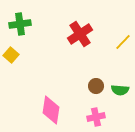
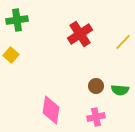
green cross: moved 3 px left, 4 px up
